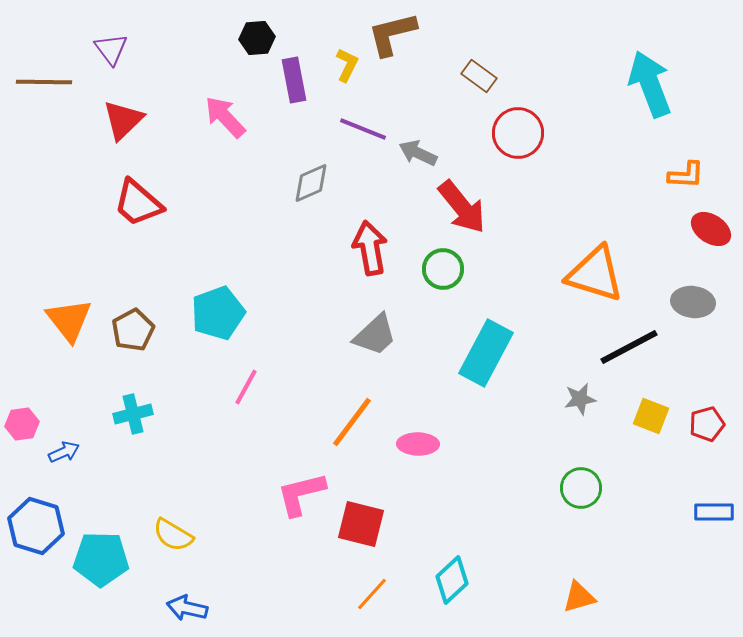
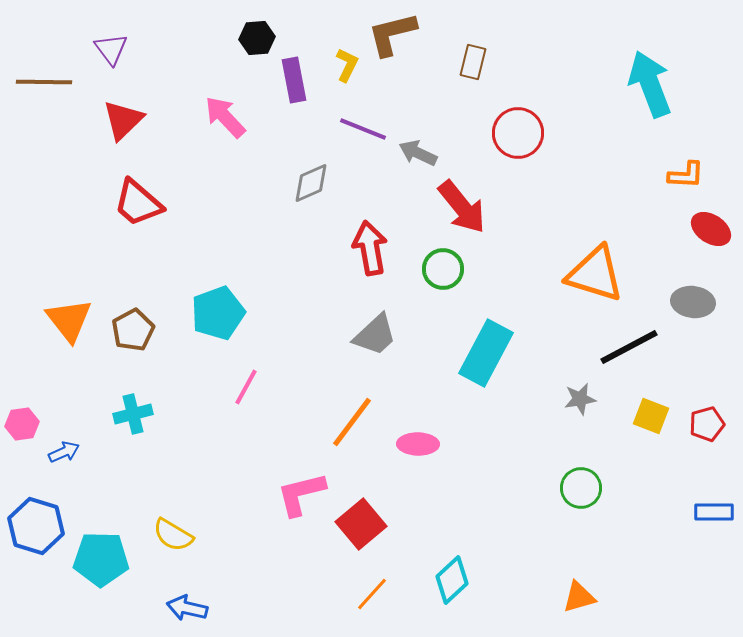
brown rectangle at (479, 76): moved 6 px left, 14 px up; rotated 68 degrees clockwise
red square at (361, 524): rotated 36 degrees clockwise
